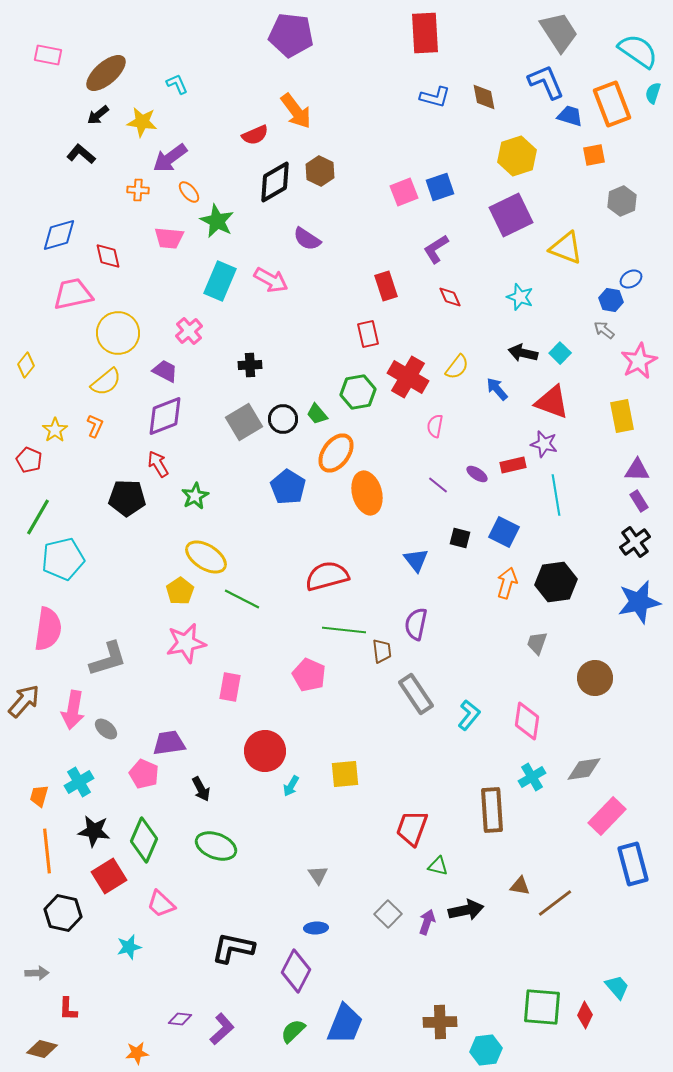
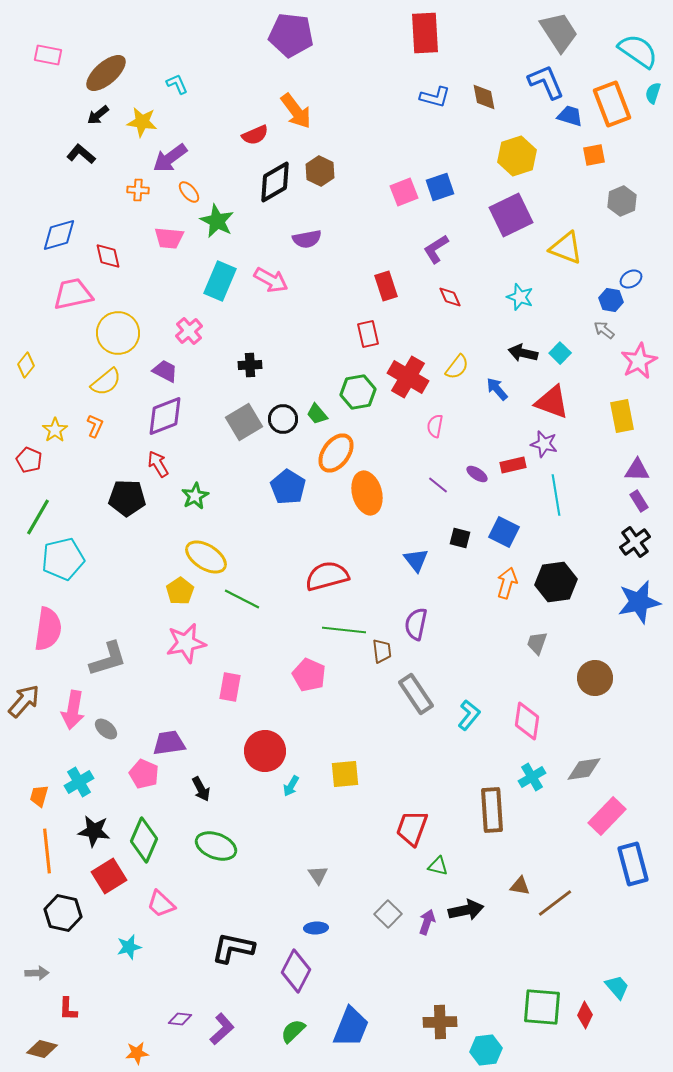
purple semicircle at (307, 239): rotated 44 degrees counterclockwise
blue trapezoid at (345, 1024): moved 6 px right, 3 px down
